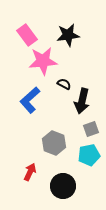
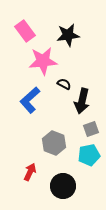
pink rectangle: moved 2 px left, 4 px up
